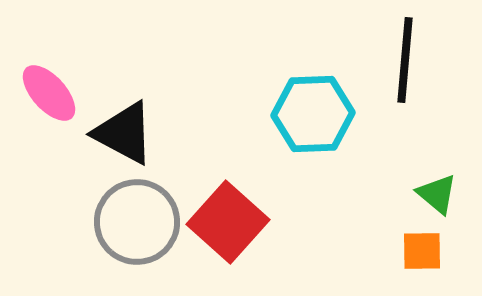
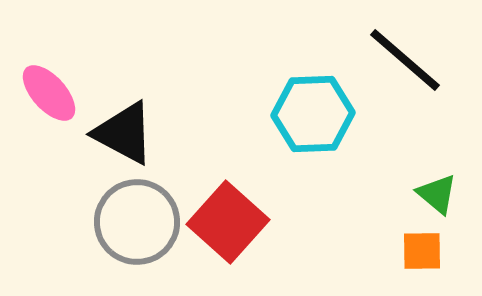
black line: rotated 54 degrees counterclockwise
